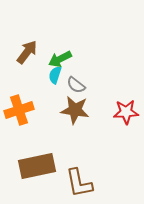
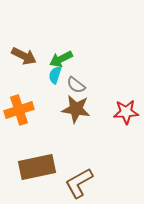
brown arrow: moved 3 px left, 4 px down; rotated 80 degrees clockwise
green arrow: moved 1 px right
brown star: moved 1 px right, 1 px up
brown rectangle: moved 1 px down
brown L-shape: rotated 72 degrees clockwise
